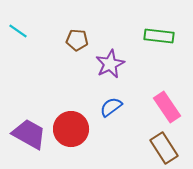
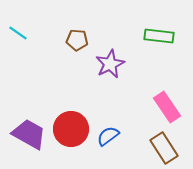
cyan line: moved 2 px down
blue semicircle: moved 3 px left, 29 px down
